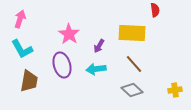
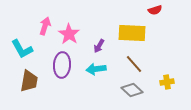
red semicircle: rotated 80 degrees clockwise
pink arrow: moved 25 px right, 7 px down
purple ellipse: rotated 20 degrees clockwise
yellow cross: moved 8 px left, 8 px up
